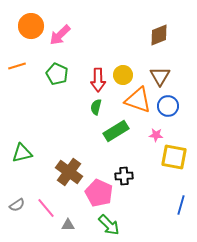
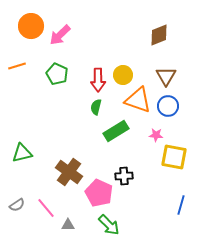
brown triangle: moved 6 px right
